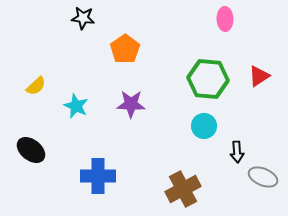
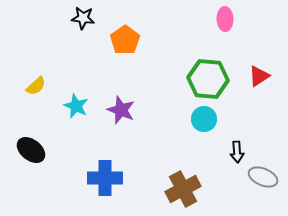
orange pentagon: moved 9 px up
purple star: moved 10 px left, 6 px down; rotated 20 degrees clockwise
cyan circle: moved 7 px up
blue cross: moved 7 px right, 2 px down
